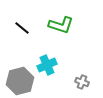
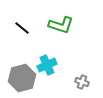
gray hexagon: moved 2 px right, 3 px up
